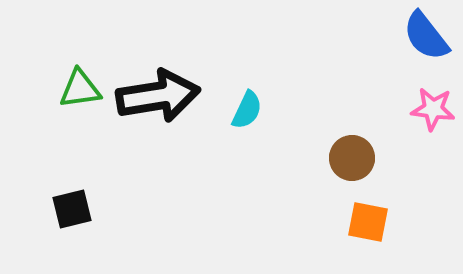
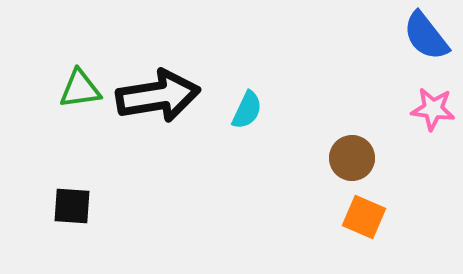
black square: moved 3 px up; rotated 18 degrees clockwise
orange square: moved 4 px left, 5 px up; rotated 12 degrees clockwise
